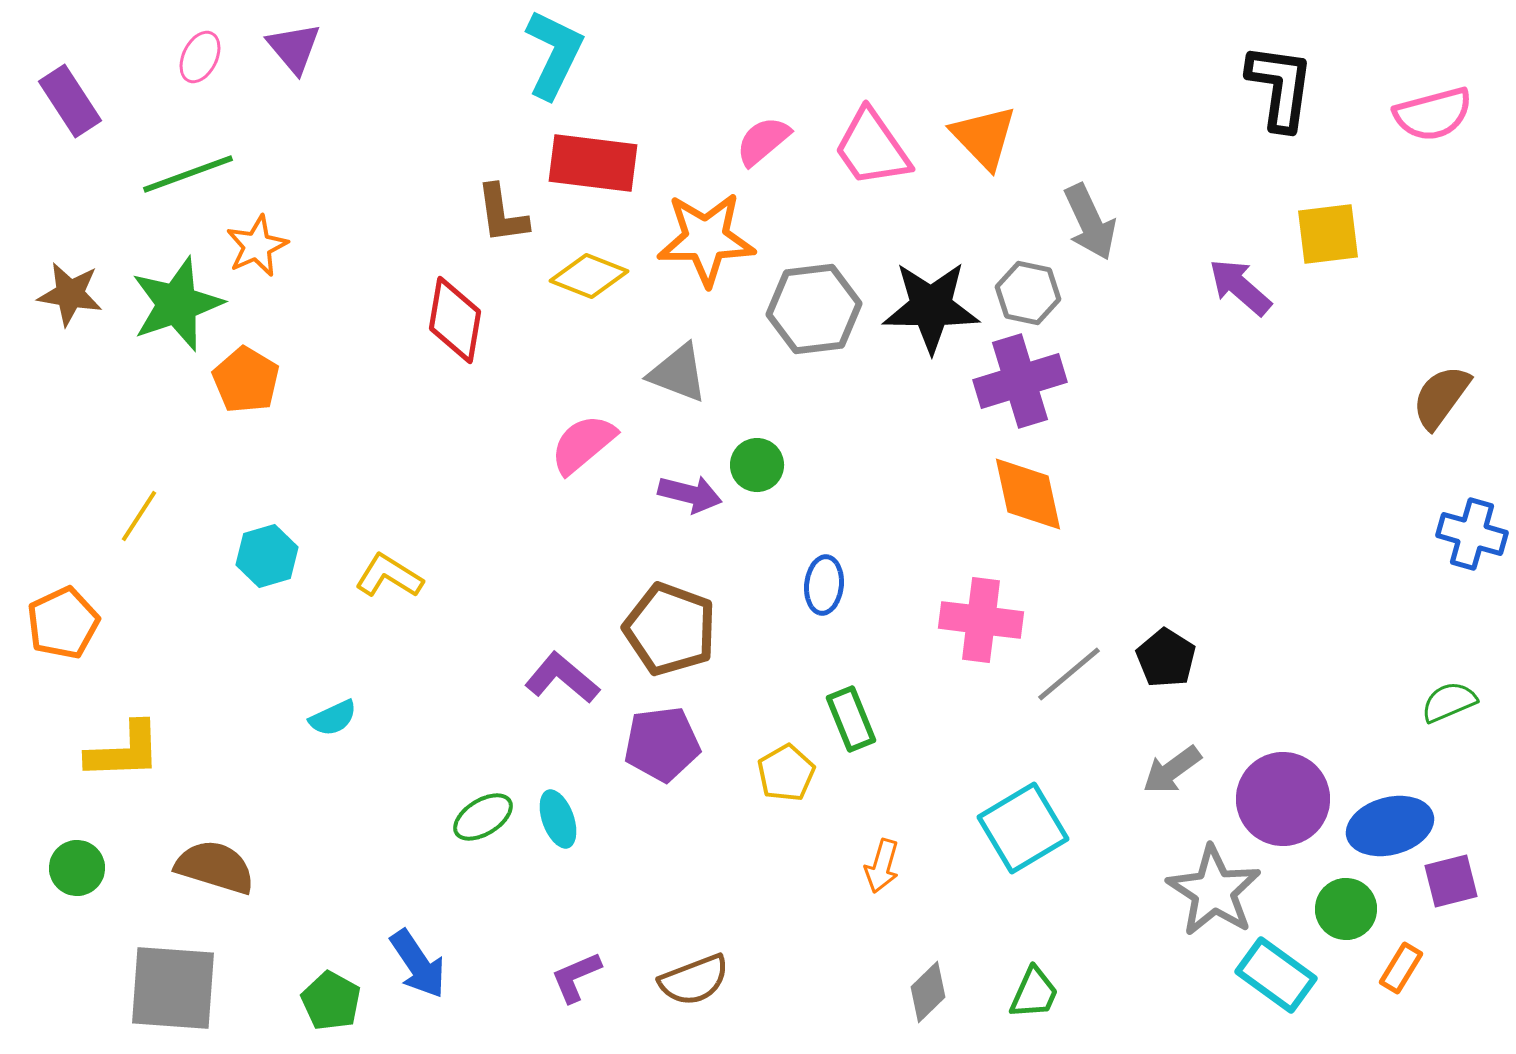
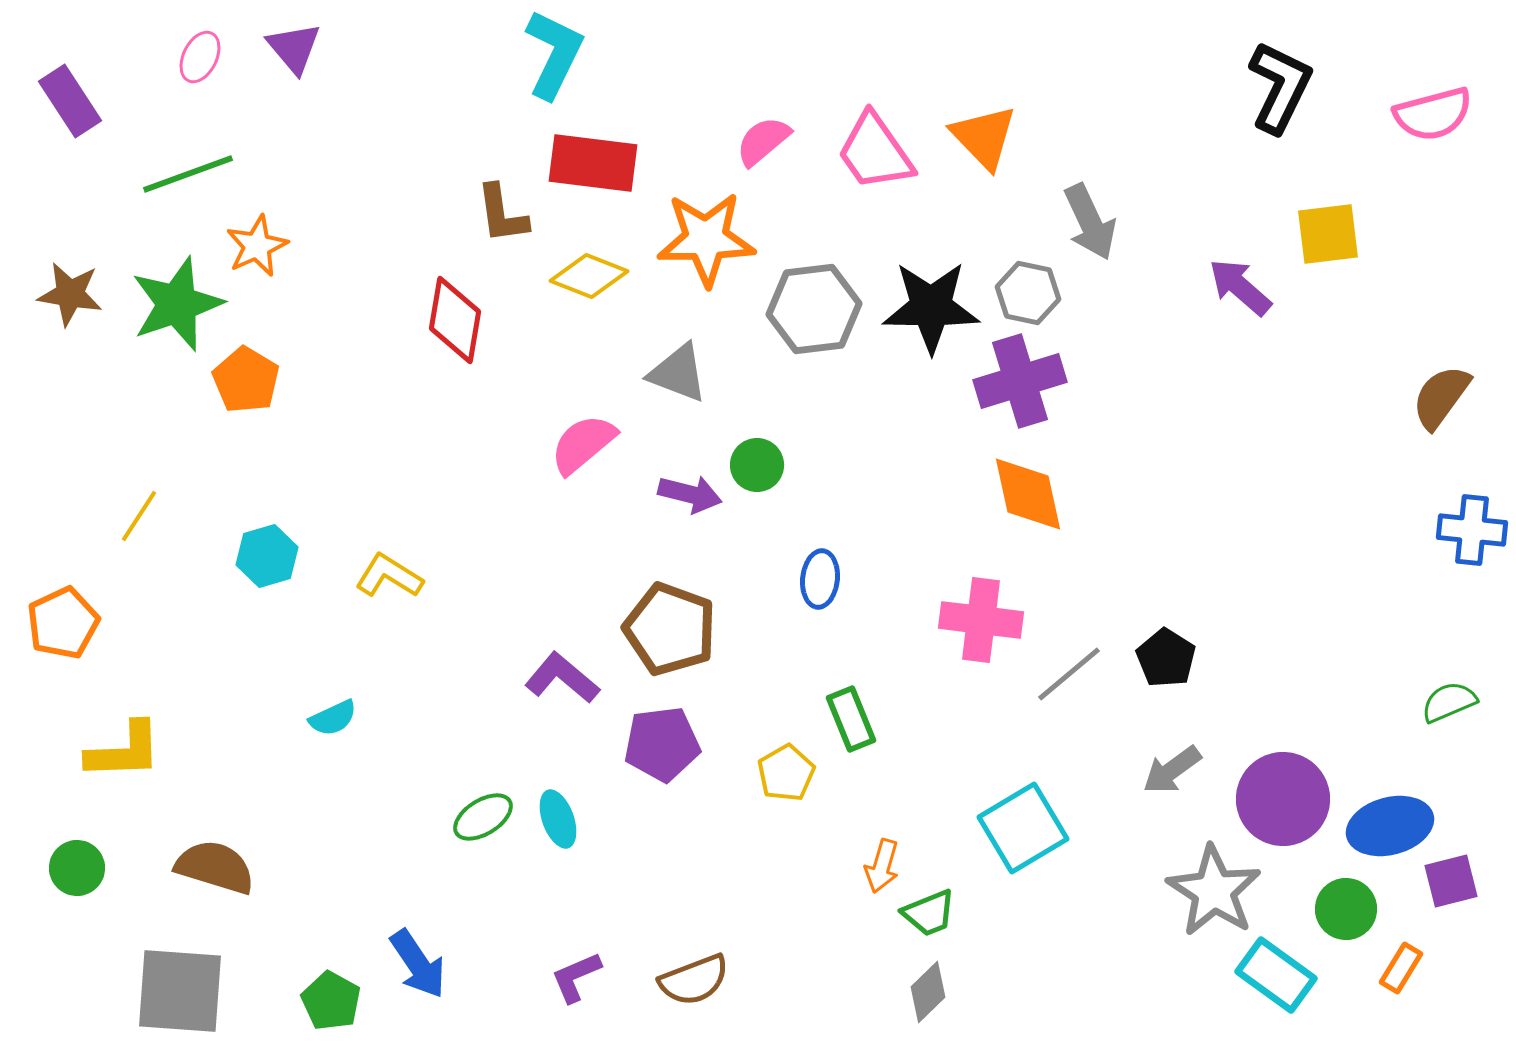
black L-shape at (1280, 87): rotated 18 degrees clockwise
pink trapezoid at (872, 148): moved 3 px right, 4 px down
blue cross at (1472, 534): moved 4 px up; rotated 10 degrees counterclockwise
blue ellipse at (824, 585): moved 4 px left, 6 px up
gray square at (173, 988): moved 7 px right, 3 px down
green trapezoid at (1034, 993): moved 105 px left, 80 px up; rotated 44 degrees clockwise
